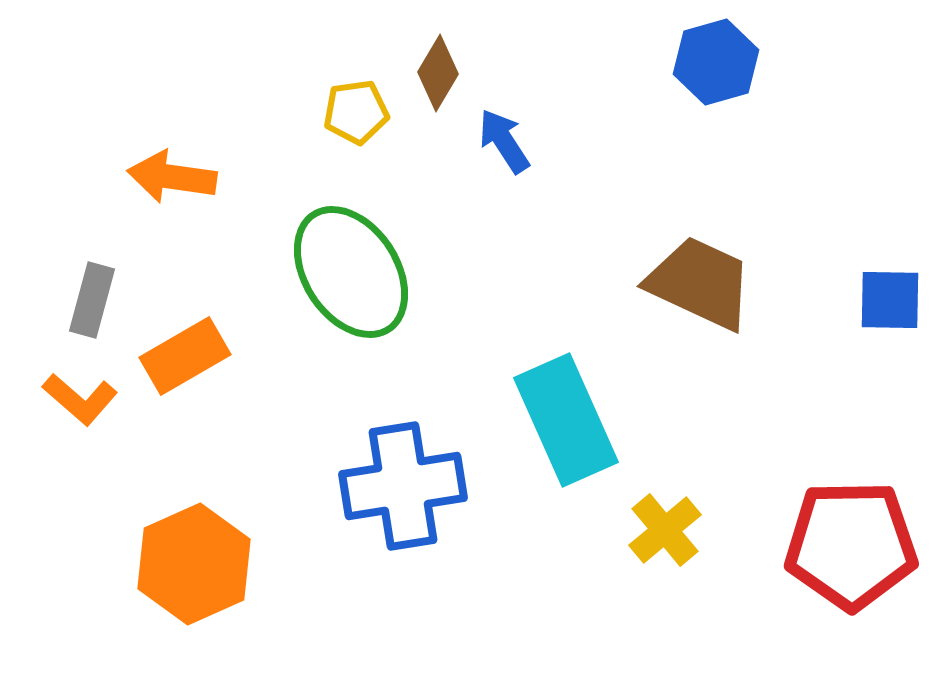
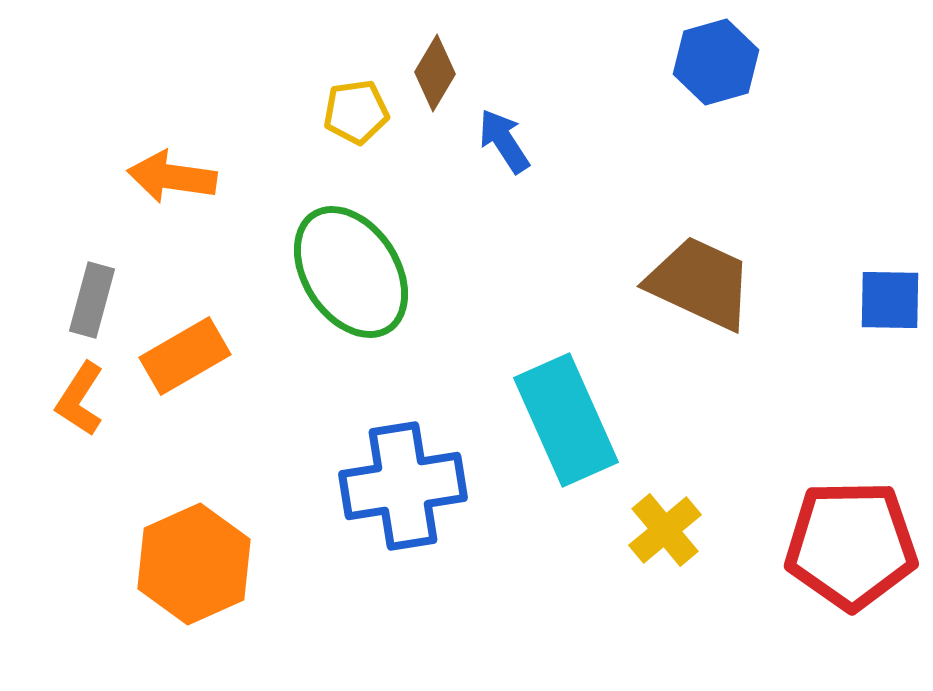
brown diamond: moved 3 px left
orange L-shape: rotated 82 degrees clockwise
